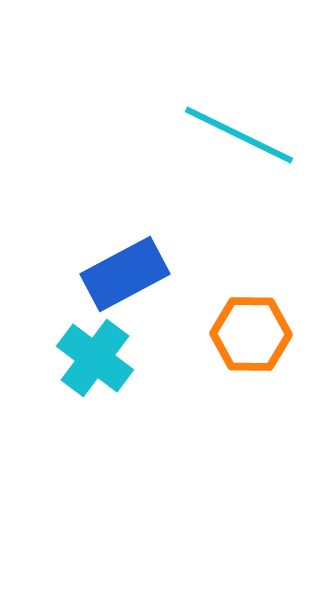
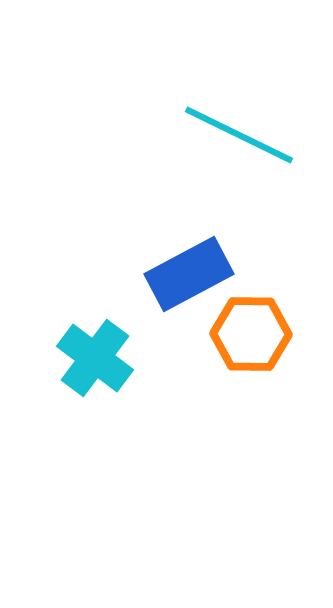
blue rectangle: moved 64 px right
